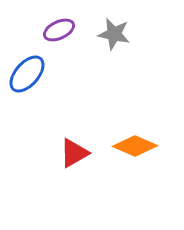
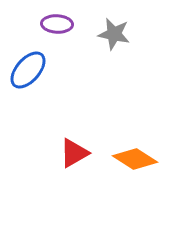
purple ellipse: moved 2 px left, 6 px up; rotated 28 degrees clockwise
blue ellipse: moved 1 px right, 4 px up
orange diamond: moved 13 px down; rotated 9 degrees clockwise
